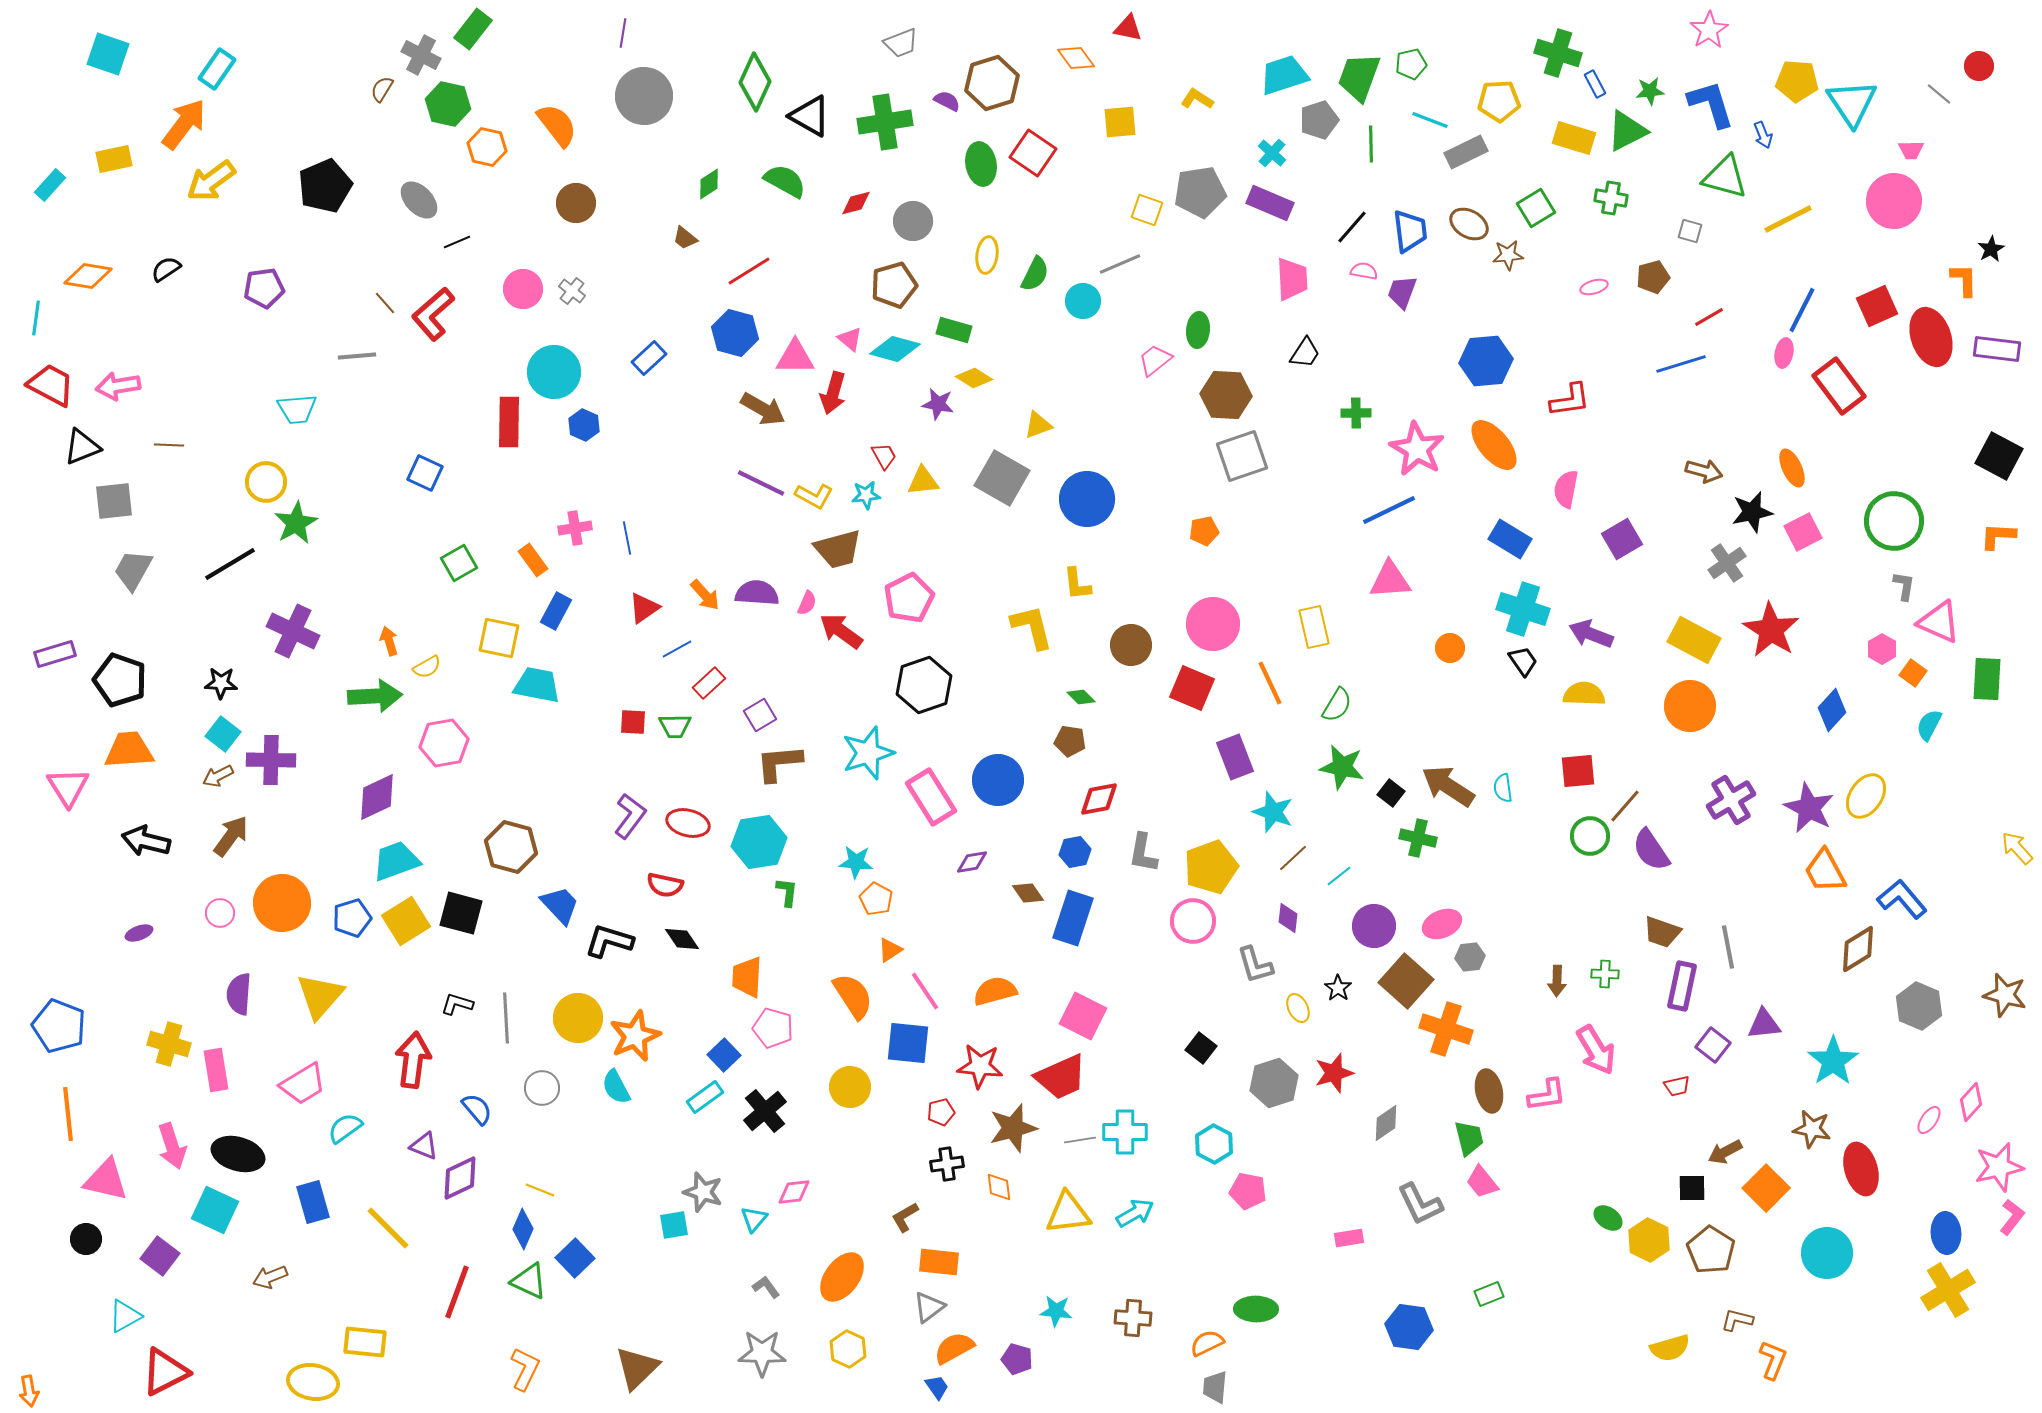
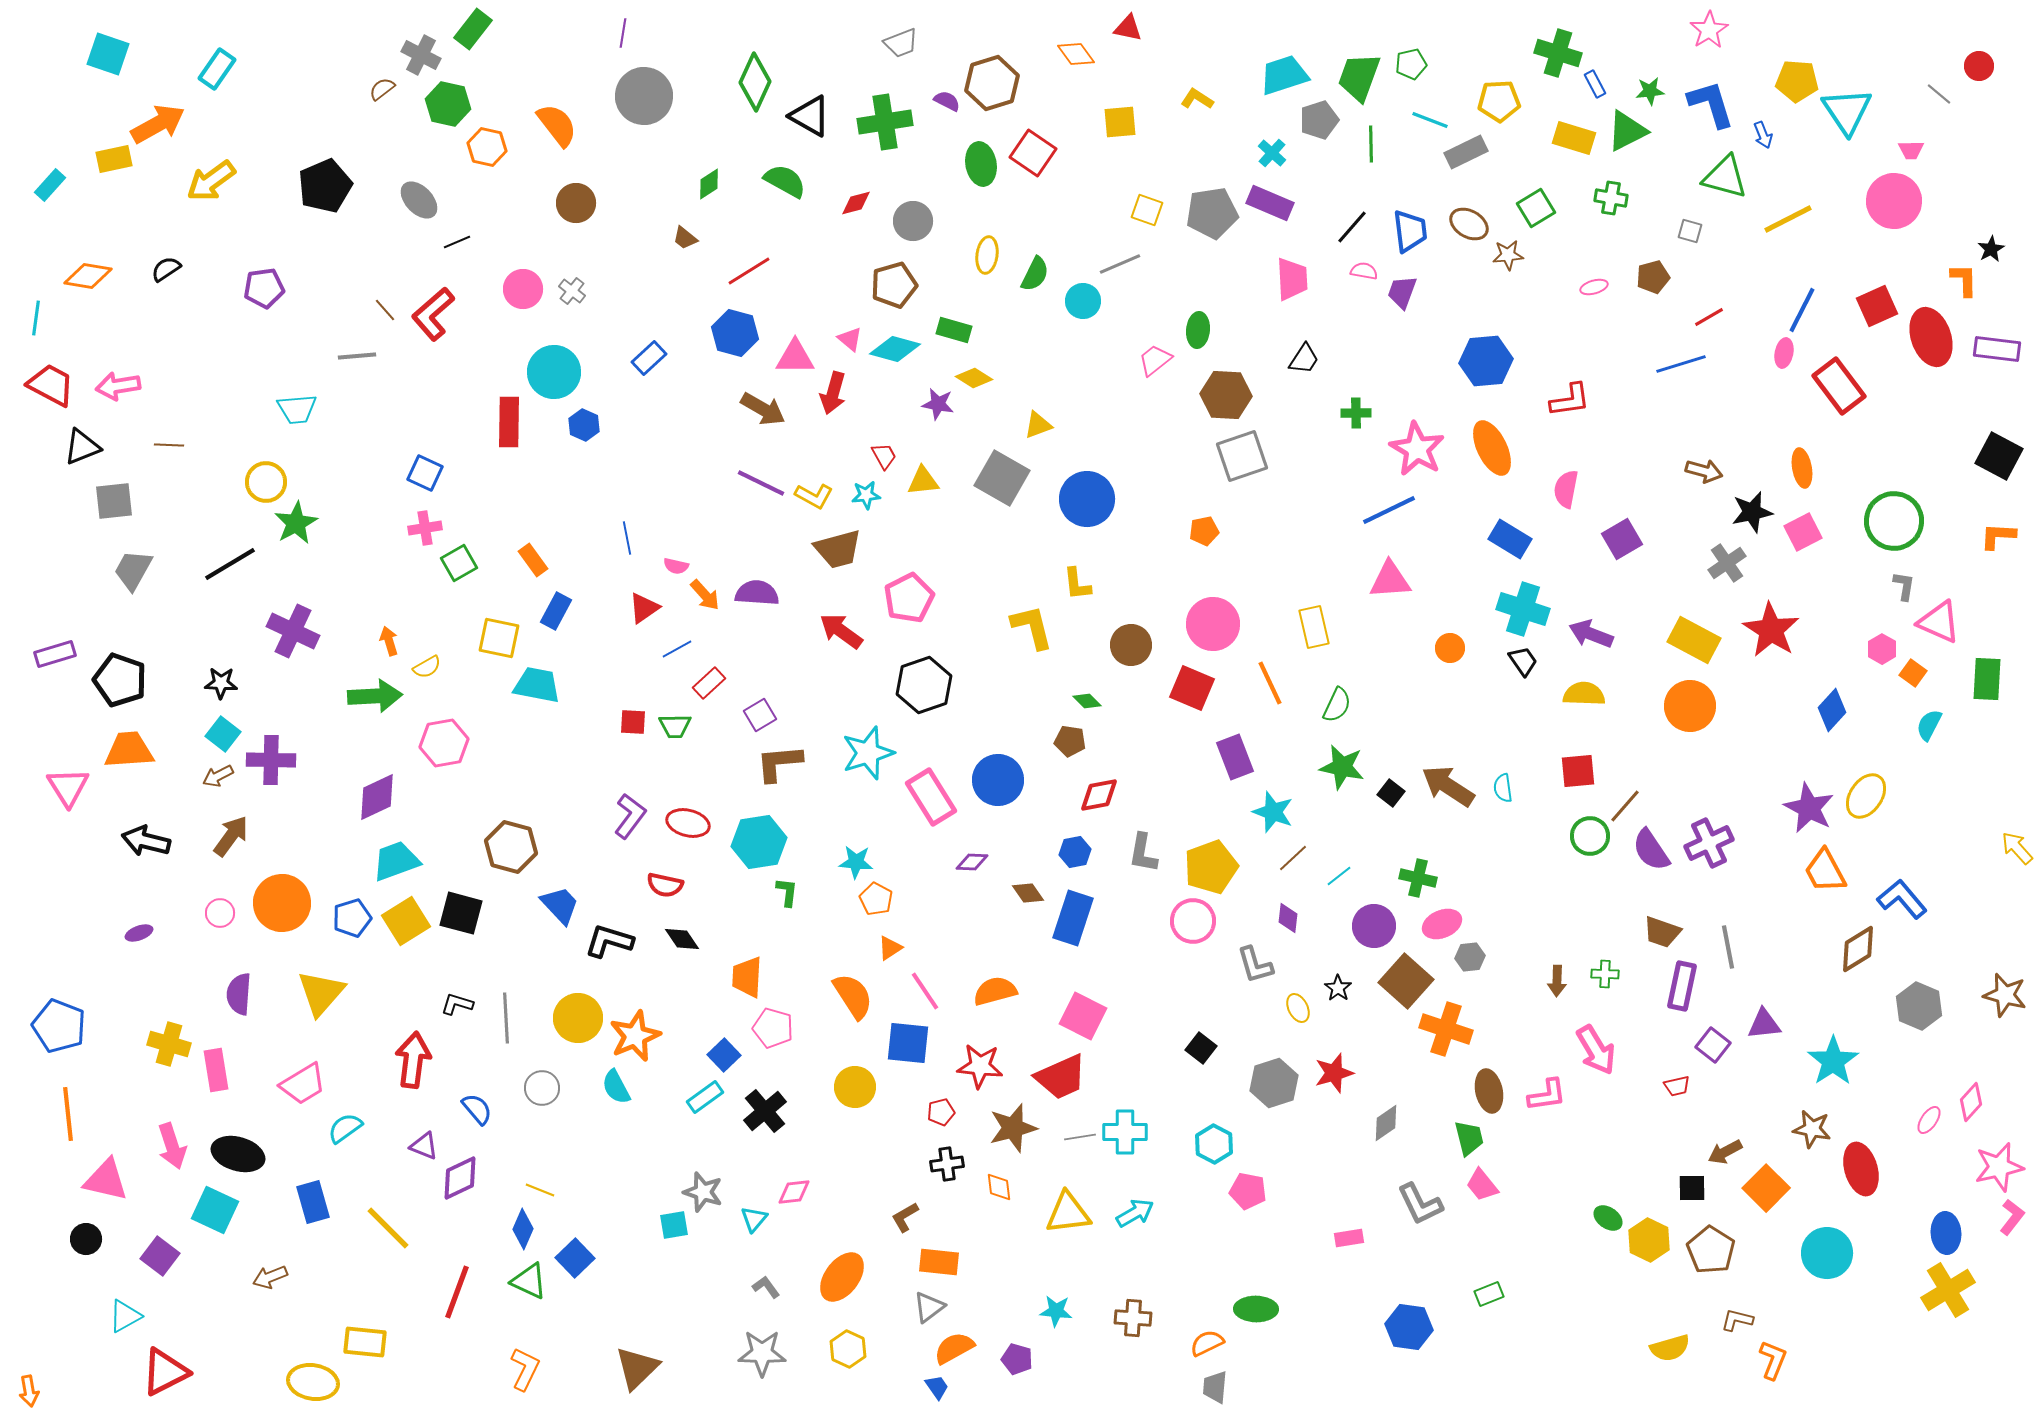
orange diamond at (1076, 58): moved 4 px up
brown semicircle at (382, 89): rotated 20 degrees clockwise
cyan triangle at (1852, 103): moved 5 px left, 8 px down
orange arrow at (184, 124): moved 26 px left; rotated 24 degrees clockwise
gray pentagon at (1200, 192): moved 12 px right, 21 px down
brown line at (385, 303): moved 7 px down
black trapezoid at (1305, 353): moved 1 px left, 6 px down
orange ellipse at (1494, 445): moved 2 px left, 3 px down; rotated 14 degrees clockwise
orange ellipse at (1792, 468): moved 10 px right; rotated 15 degrees clockwise
pink cross at (575, 528): moved 150 px left
pink semicircle at (807, 603): moved 131 px left, 37 px up; rotated 80 degrees clockwise
green diamond at (1081, 697): moved 6 px right, 4 px down
green semicircle at (1337, 705): rotated 6 degrees counterclockwise
red diamond at (1099, 799): moved 4 px up
purple cross at (1731, 800): moved 22 px left, 43 px down; rotated 6 degrees clockwise
green cross at (1418, 838): moved 40 px down
purple diamond at (972, 862): rotated 12 degrees clockwise
orange triangle at (890, 950): moved 2 px up
yellow triangle at (320, 996): moved 1 px right, 3 px up
yellow circle at (850, 1087): moved 5 px right
gray line at (1080, 1140): moved 3 px up
pink trapezoid at (1482, 1182): moved 3 px down
